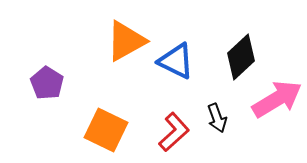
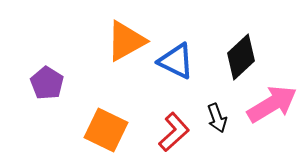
pink arrow: moved 5 px left, 5 px down
